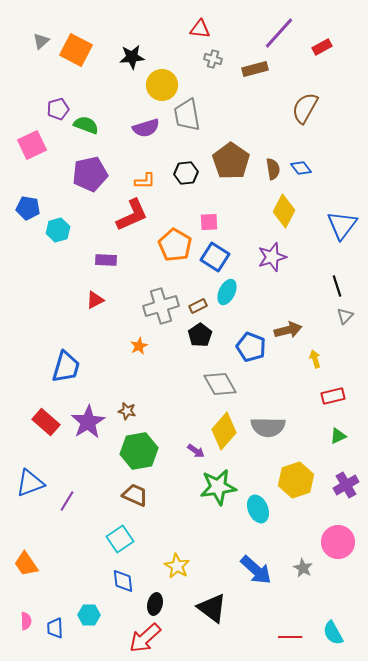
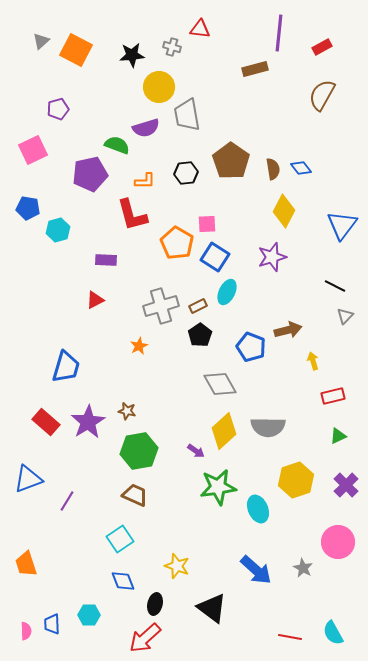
purple line at (279, 33): rotated 36 degrees counterclockwise
black star at (132, 57): moved 2 px up
gray cross at (213, 59): moved 41 px left, 12 px up
yellow circle at (162, 85): moved 3 px left, 2 px down
brown semicircle at (305, 108): moved 17 px right, 13 px up
green semicircle at (86, 125): moved 31 px right, 20 px down
pink square at (32, 145): moved 1 px right, 5 px down
red L-shape at (132, 215): rotated 99 degrees clockwise
pink square at (209, 222): moved 2 px left, 2 px down
orange pentagon at (175, 245): moved 2 px right, 2 px up
black line at (337, 286): moved 2 px left; rotated 45 degrees counterclockwise
yellow arrow at (315, 359): moved 2 px left, 2 px down
yellow diamond at (224, 431): rotated 6 degrees clockwise
blue triangle at (30, 483): moved 2 px left, 4 px up
purple cross at (346, 485): rotated 15 degrees counterclockwise
orange trapezoid at (26, 564): rotated 16 degrees clockwise
yellow star at (177, 566): rotated 10 degrees counterclockwise
blue diamond at (123, 581): rotated 15 degrees counterclockwise
pink semicircle at (26, 621): moved 10 px down
blue trapezoid at (55, 628): moved 3 px left, 4 px up
red line at (290, 637): rotated 10 degrees clockwise
